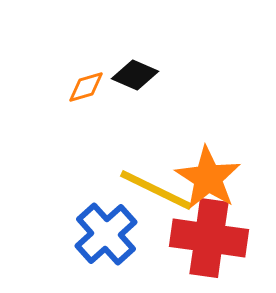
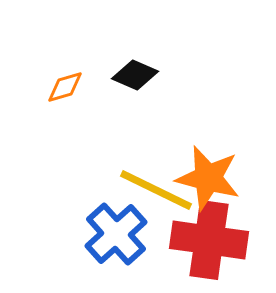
orange diamond: moved 21 px left
orange star: rotated 18 degrees counterclockwise
blue cross: moved 10 px right
red cross: moved 2 px down
